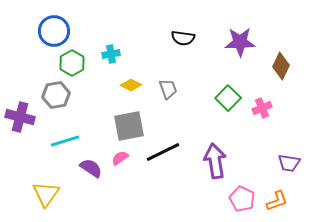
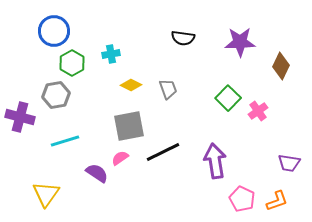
pink cross: moved 4 px left, 3 px down; rotated 12 degrees counterclockwise
purple semicircle: moved 6 px right, 5 px down
